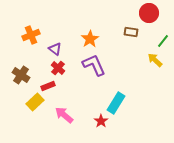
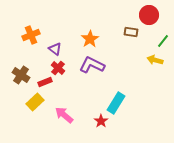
red circle: moved 2 px down
yellow arrow: rotated 28 degrees counterclockwise
purple L-shape: moved 2 px left; rotated 40 degrees counterclockwise
red rectangle: moved 3 px left, 4 px up
